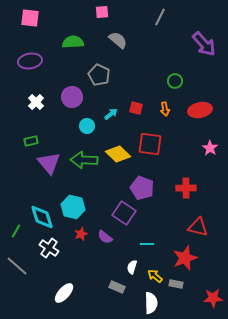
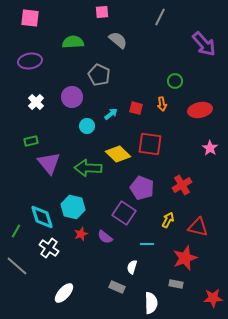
orange arrow at (165, 109): moved 3 px left, 5 px up
green arrow at (84, 160): moved 4 px right, 8 px down
red cross at (186, 188): moved 4 px left, 3 px up; rotated 30 degrees counterclockwise
yellow arrow at (155, 276): moved 13 px right, 56 px up; rotated 77 degrees clockwise
